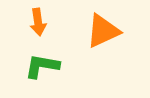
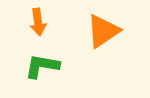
orange triangle: rotated 9 degrees counterclockwise
